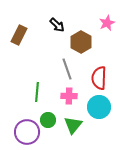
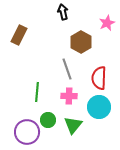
black arrow: moved 6 px right, 13 px up; rotated 147 degrees counterclockwise
